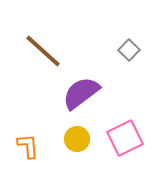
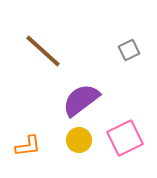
gray square: rotated 20 degrees clockwise
purple semicircle: moved 7 px down
yellow circle: moved 2 px right, 1 px down
orange L-shape: rotated 88 degrees clockwise
